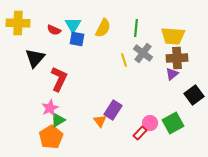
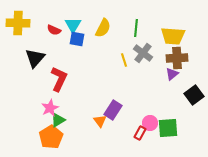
green square: moved 5 px left, 5 px down; rotated 25 degrees clockwise
red rectangle: rotated 16 degrees counterclockwise
